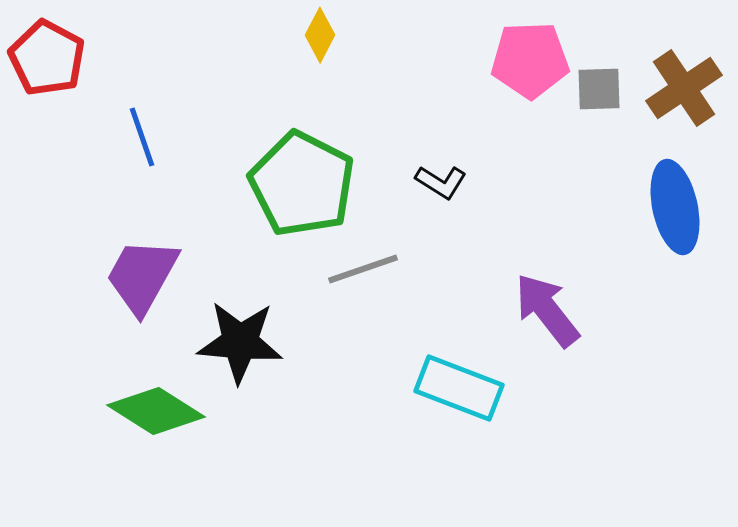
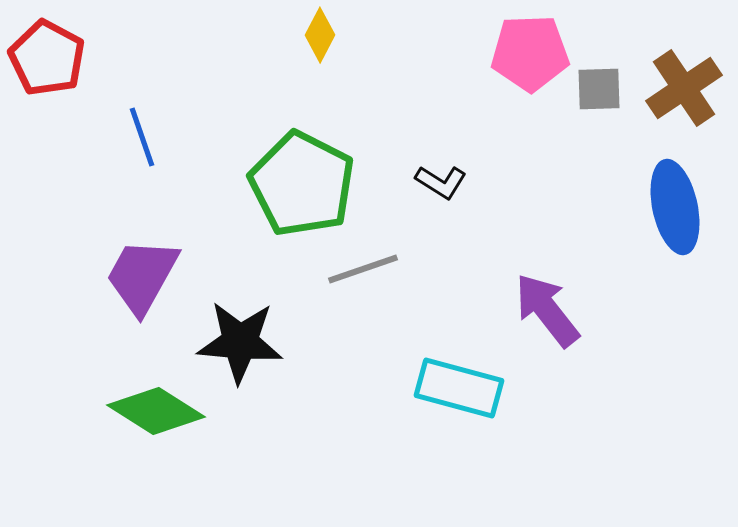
pink pentagon: moved 7 px up
cyan rectangle: rotated 6 degrees counterclockwise
